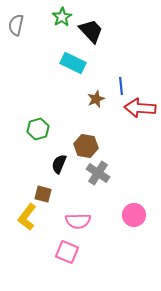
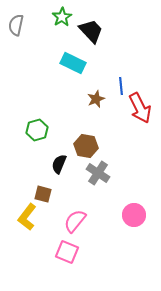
red arrow: rotated 120 degrees counterclockwise
green hexagon: moved 1 px left, 1 px down
pink semicircle: moved 3 px left; rotated 130 degrees clockwise
